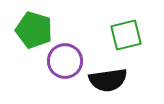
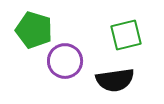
black semicircle: moved 7 px right
